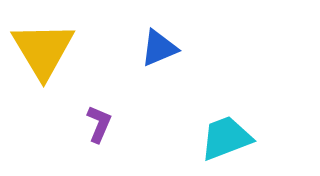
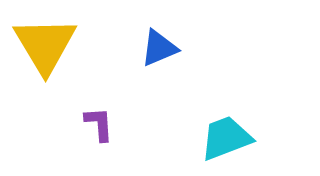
yellow triangle: moved 2 px right, 5 px up
purple L-shape: rotated 27 degrees counterclockwise
